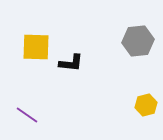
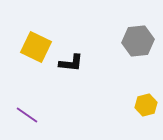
yellow square: rotated 24 degrees clockwise
